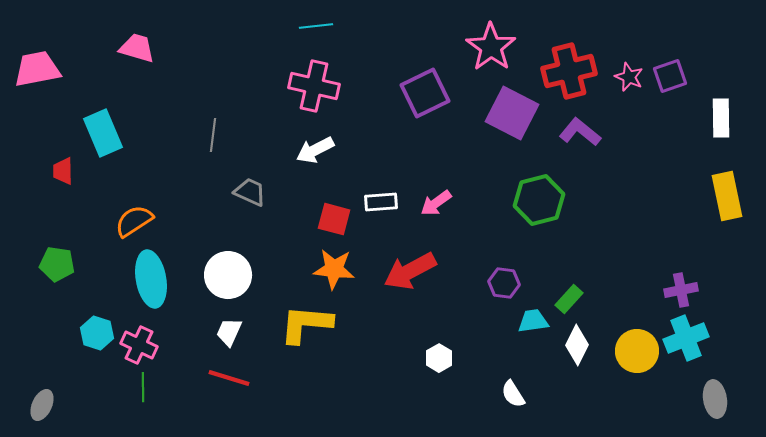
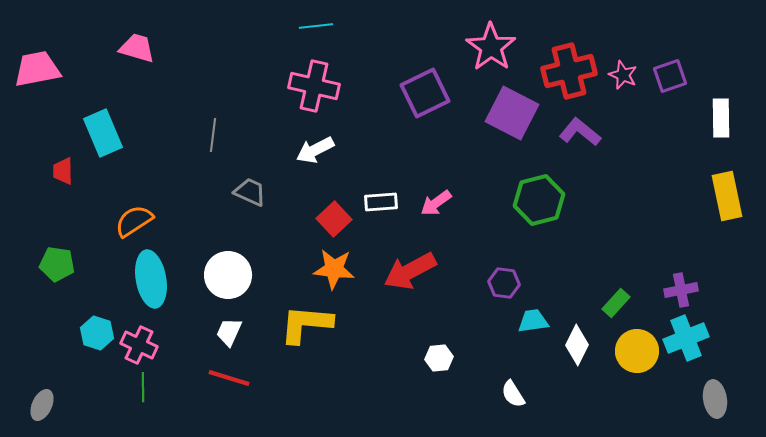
pink star at (629, 77): moved 6 px left, 2 px up
red square at (334, 219): rotated 32 degrees clockwise
green rectangle at (569, 299): moved 47 px right, 4 px down
white hexagon at (439, 358): rotated 24 degrees clockwise
